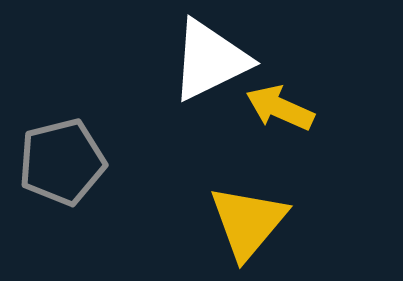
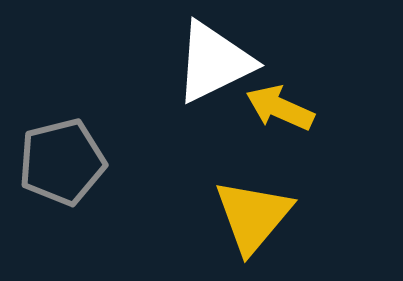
white triangle: moved 4 px right, 2 px down
yellow triangle: moved 5 px right, 6 px up
